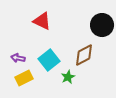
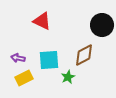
cyan square: rotated 35 degrees clockwise
